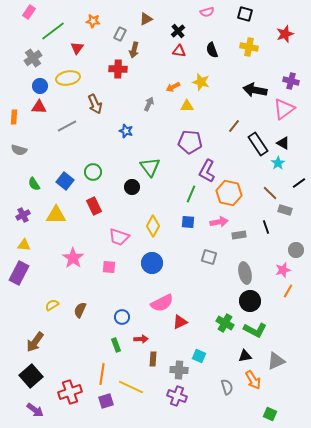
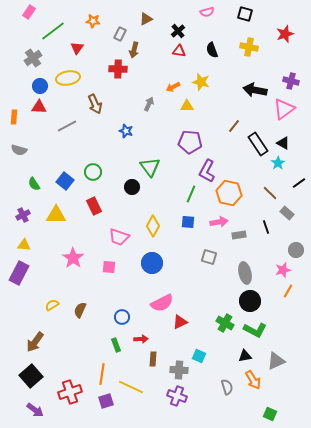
gray rectangle at (285, 210): moved 2 px right, 3 px down; rotated 24 degrees clockwise
